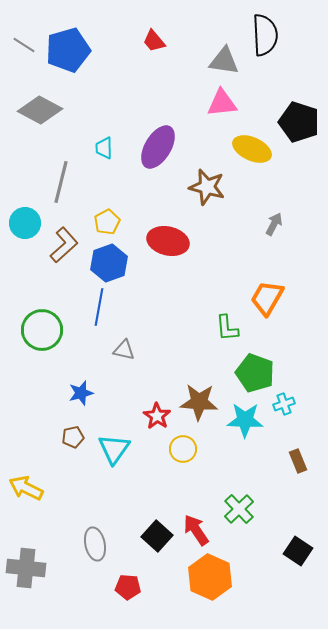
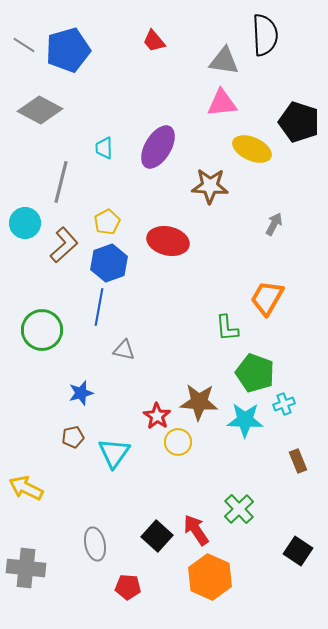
brown star at (207, 187): moved 3 px right, 1 px up; rotated 12 degrees counterclockwise
cyan triangle at (114, 449): moved 4 px down
yellow circle at (183, 449): moved 5 px left, 7 px up
